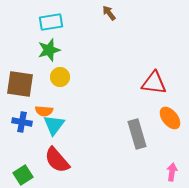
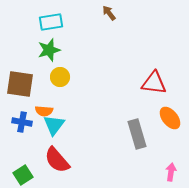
pink arrow: moved 1 px left
